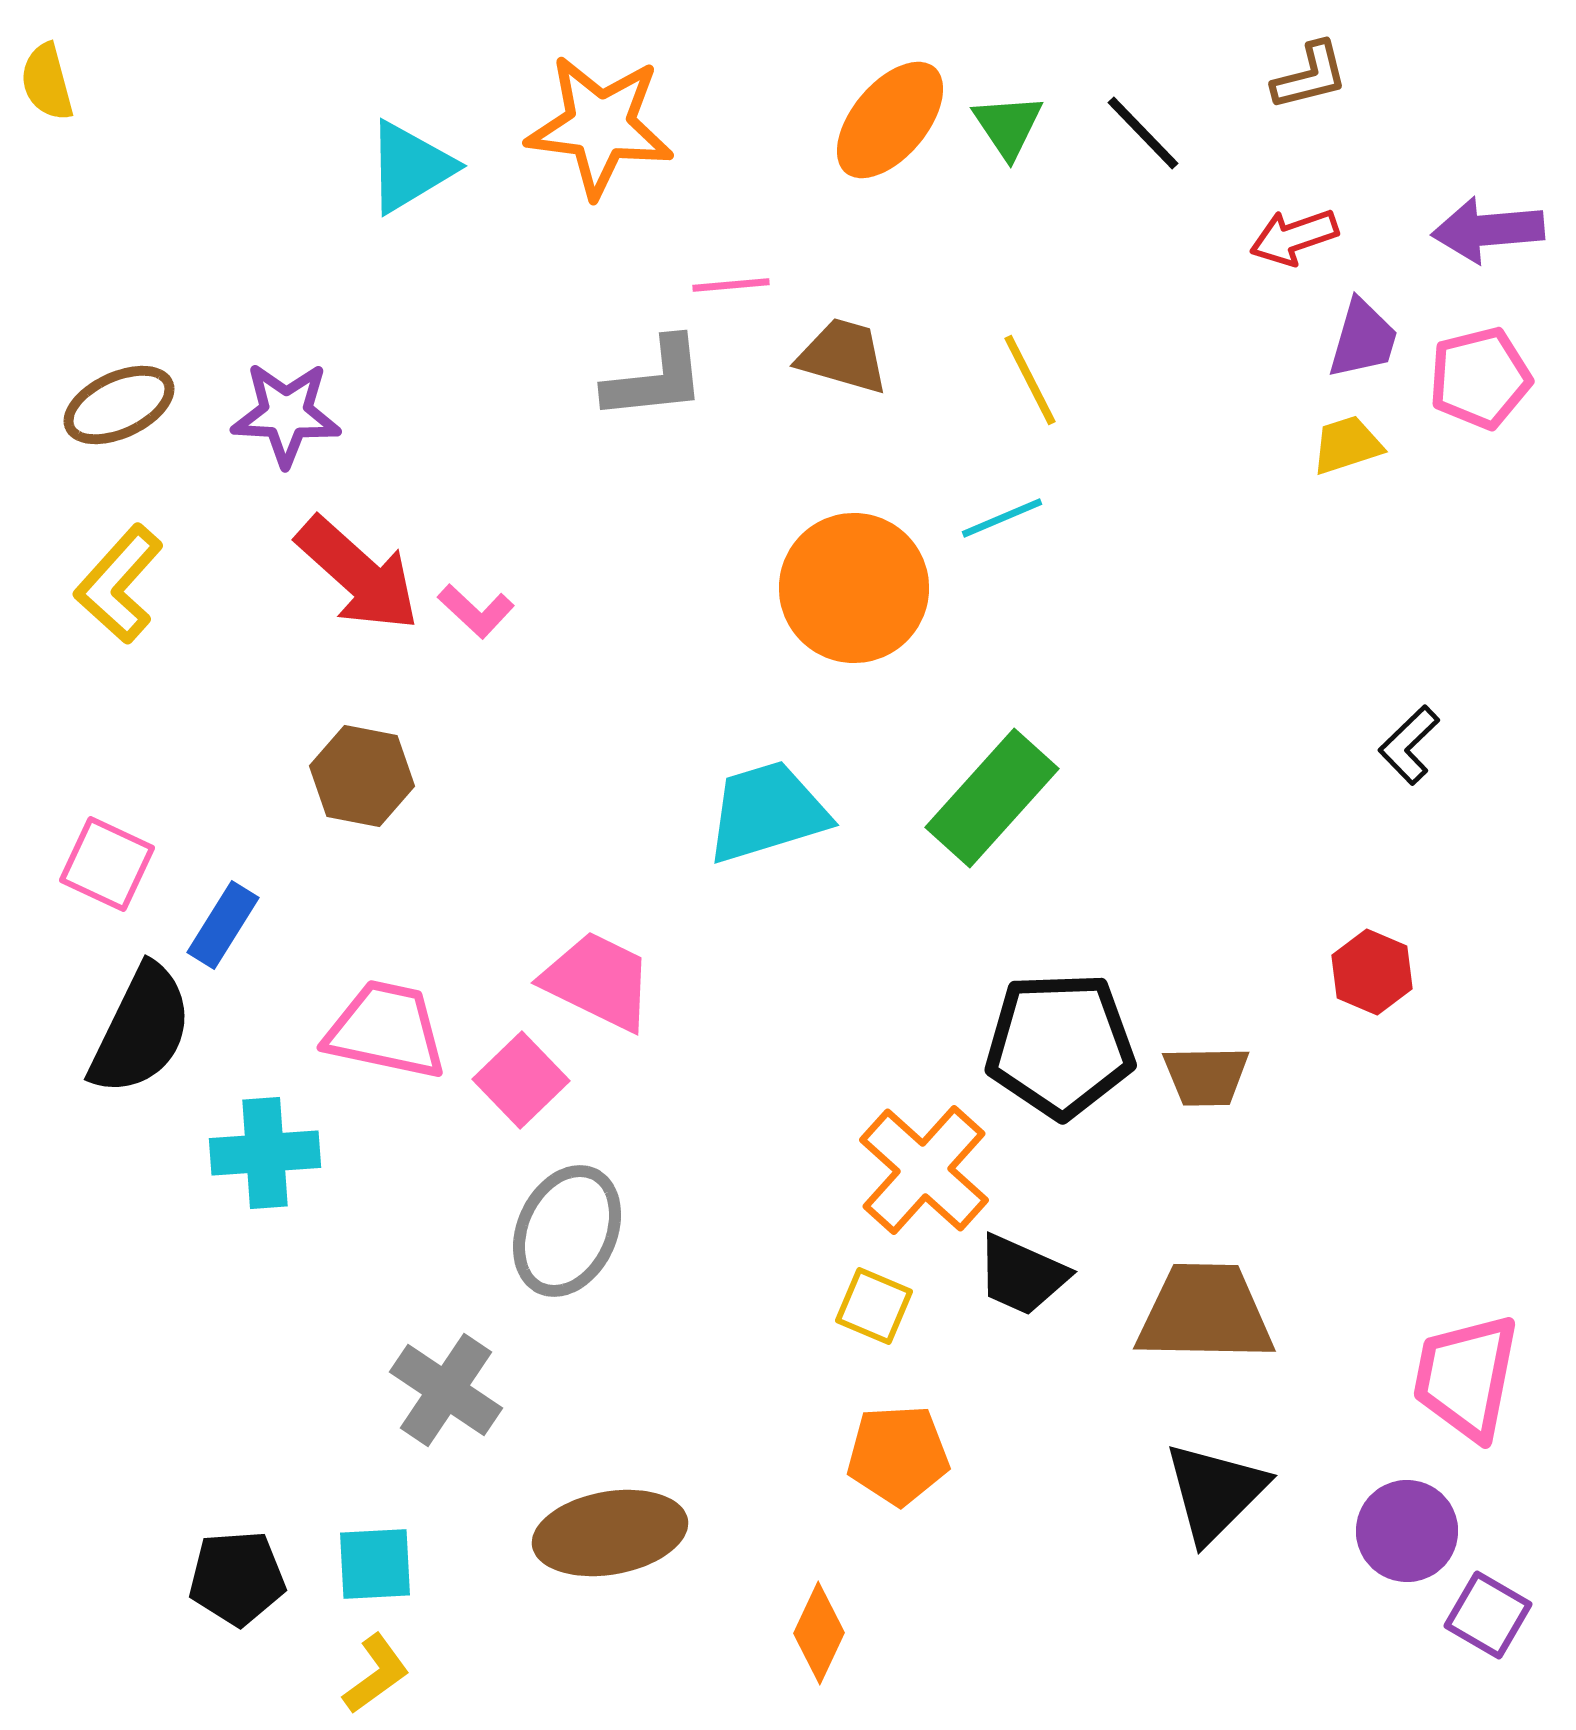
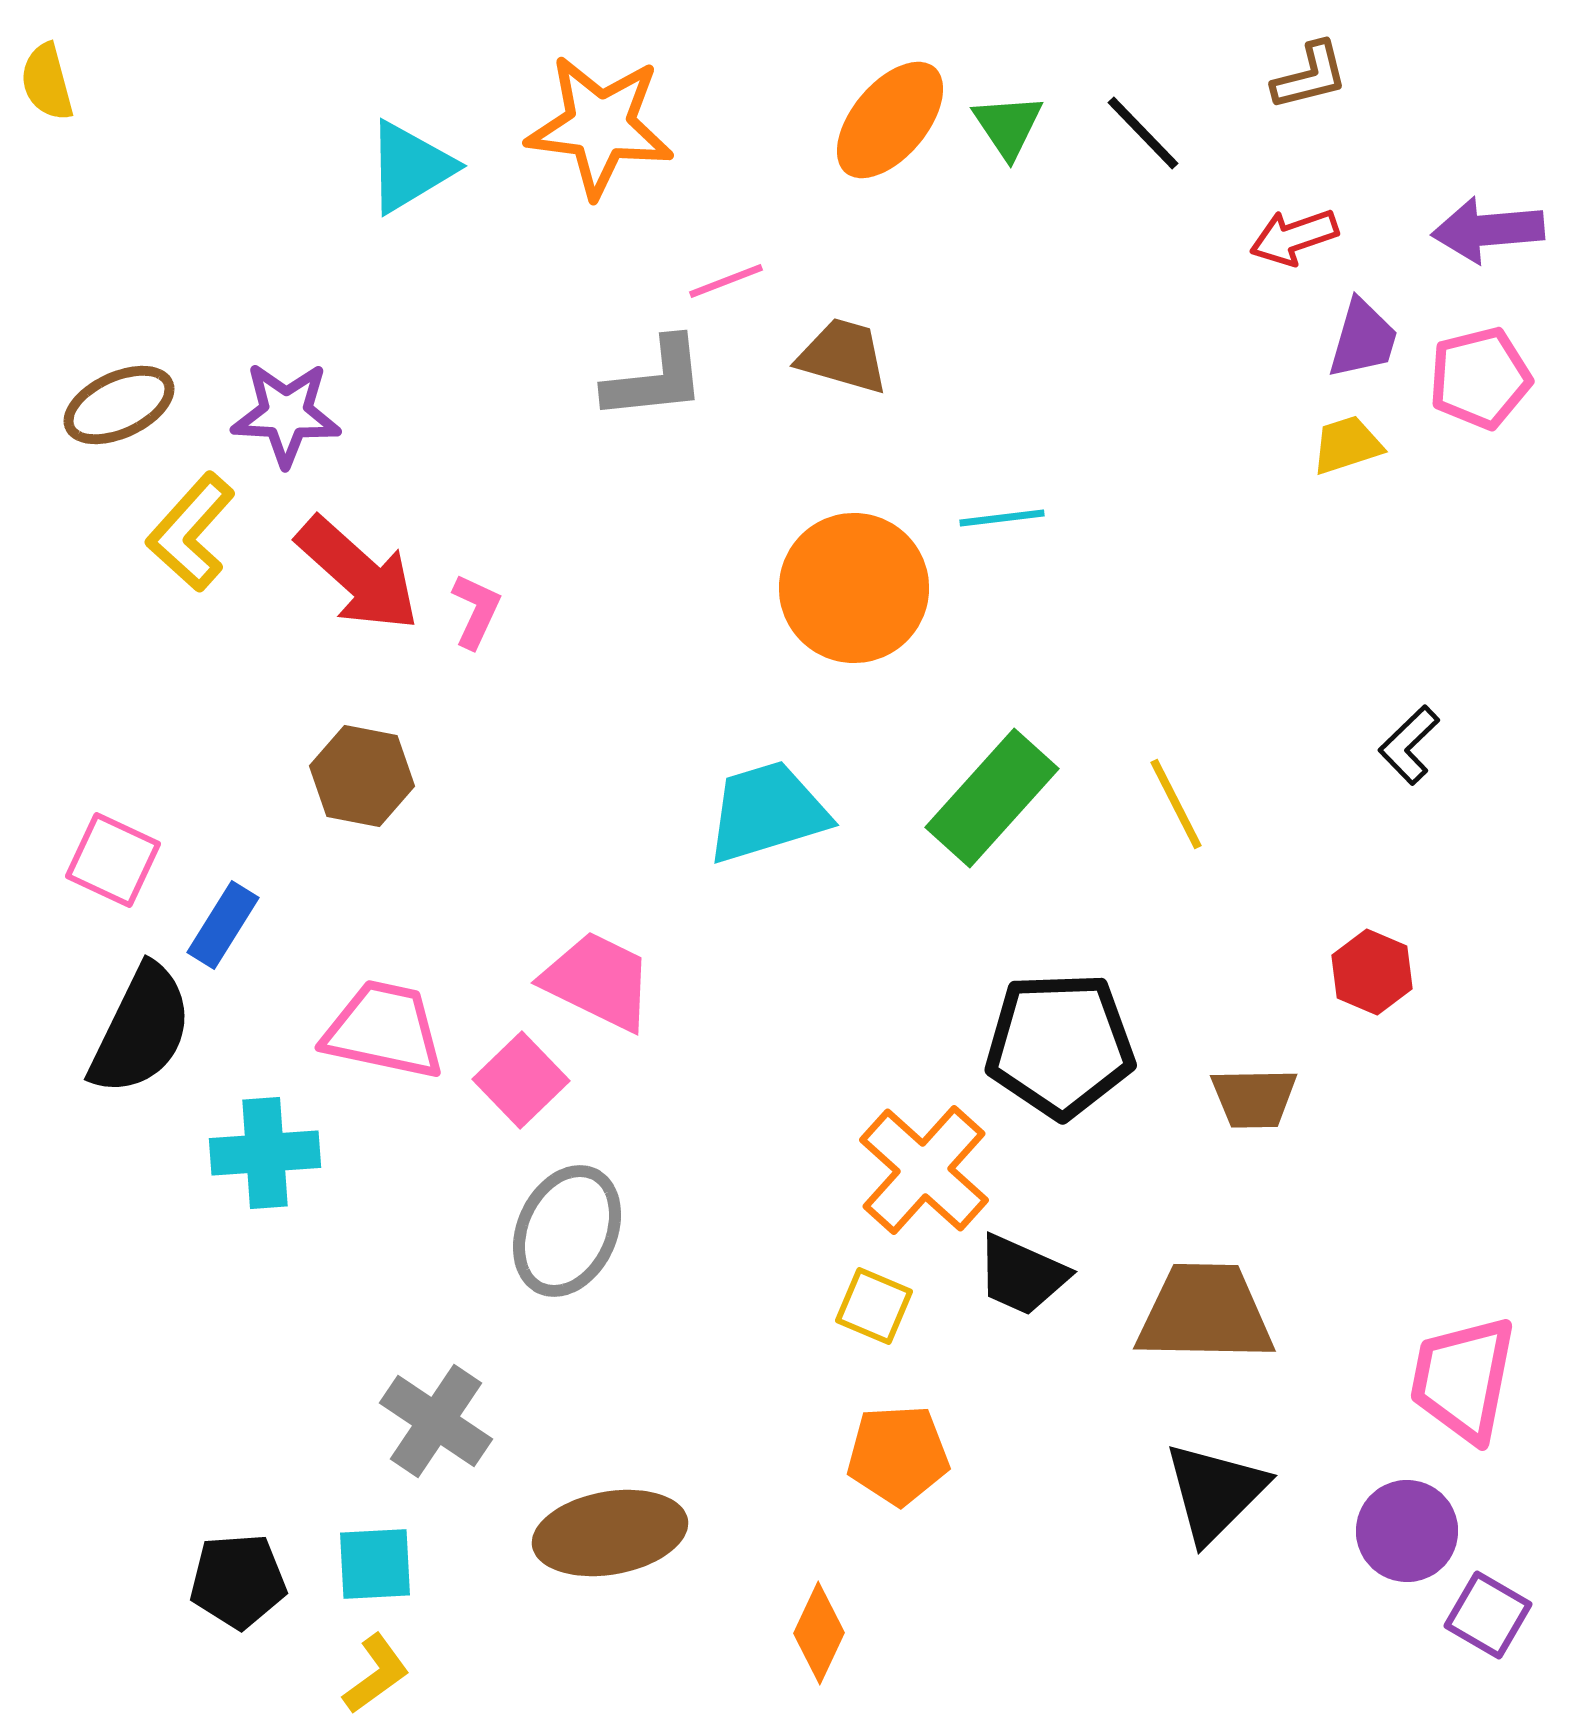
pink line at (731, 285): moved 5 px left, 4 px up; rotated 16 degrees counterclockwise
yellow line at (1030, 380): moved 146 px right, 424 px down
cyan line at (1002, 518): rotated 16 degrees clockwise
yellow L-shape at (119, 584): moved 72 px right, 52 px up
pink L-shape at (476, 611): rotated 108 degrees counterclockwise
pink square at (107, 864): moved 6 px right, 4 px up
pink trapezoid at (386, 1030): moved 2 px left
brown trapezoid at (1206, 1076): moved 48 px right, 22 px down
pink trapezoid at (1466, 1377): moved 3 px left, 2 px down
gray cross at (446, 1390): moved 10 px left, 31 px down
black pentagon at (237, 1578): moved 1 px right, 3 px down
